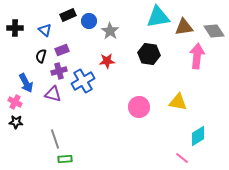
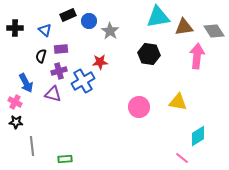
purple rectangle: moved 1 px left, 1 px up; rotated 16 degrees clockwise
red star: moved 7 px left, 1 px down
gray line: moved 23 px left, 7 px down; rotated 12 degrees clockwise
